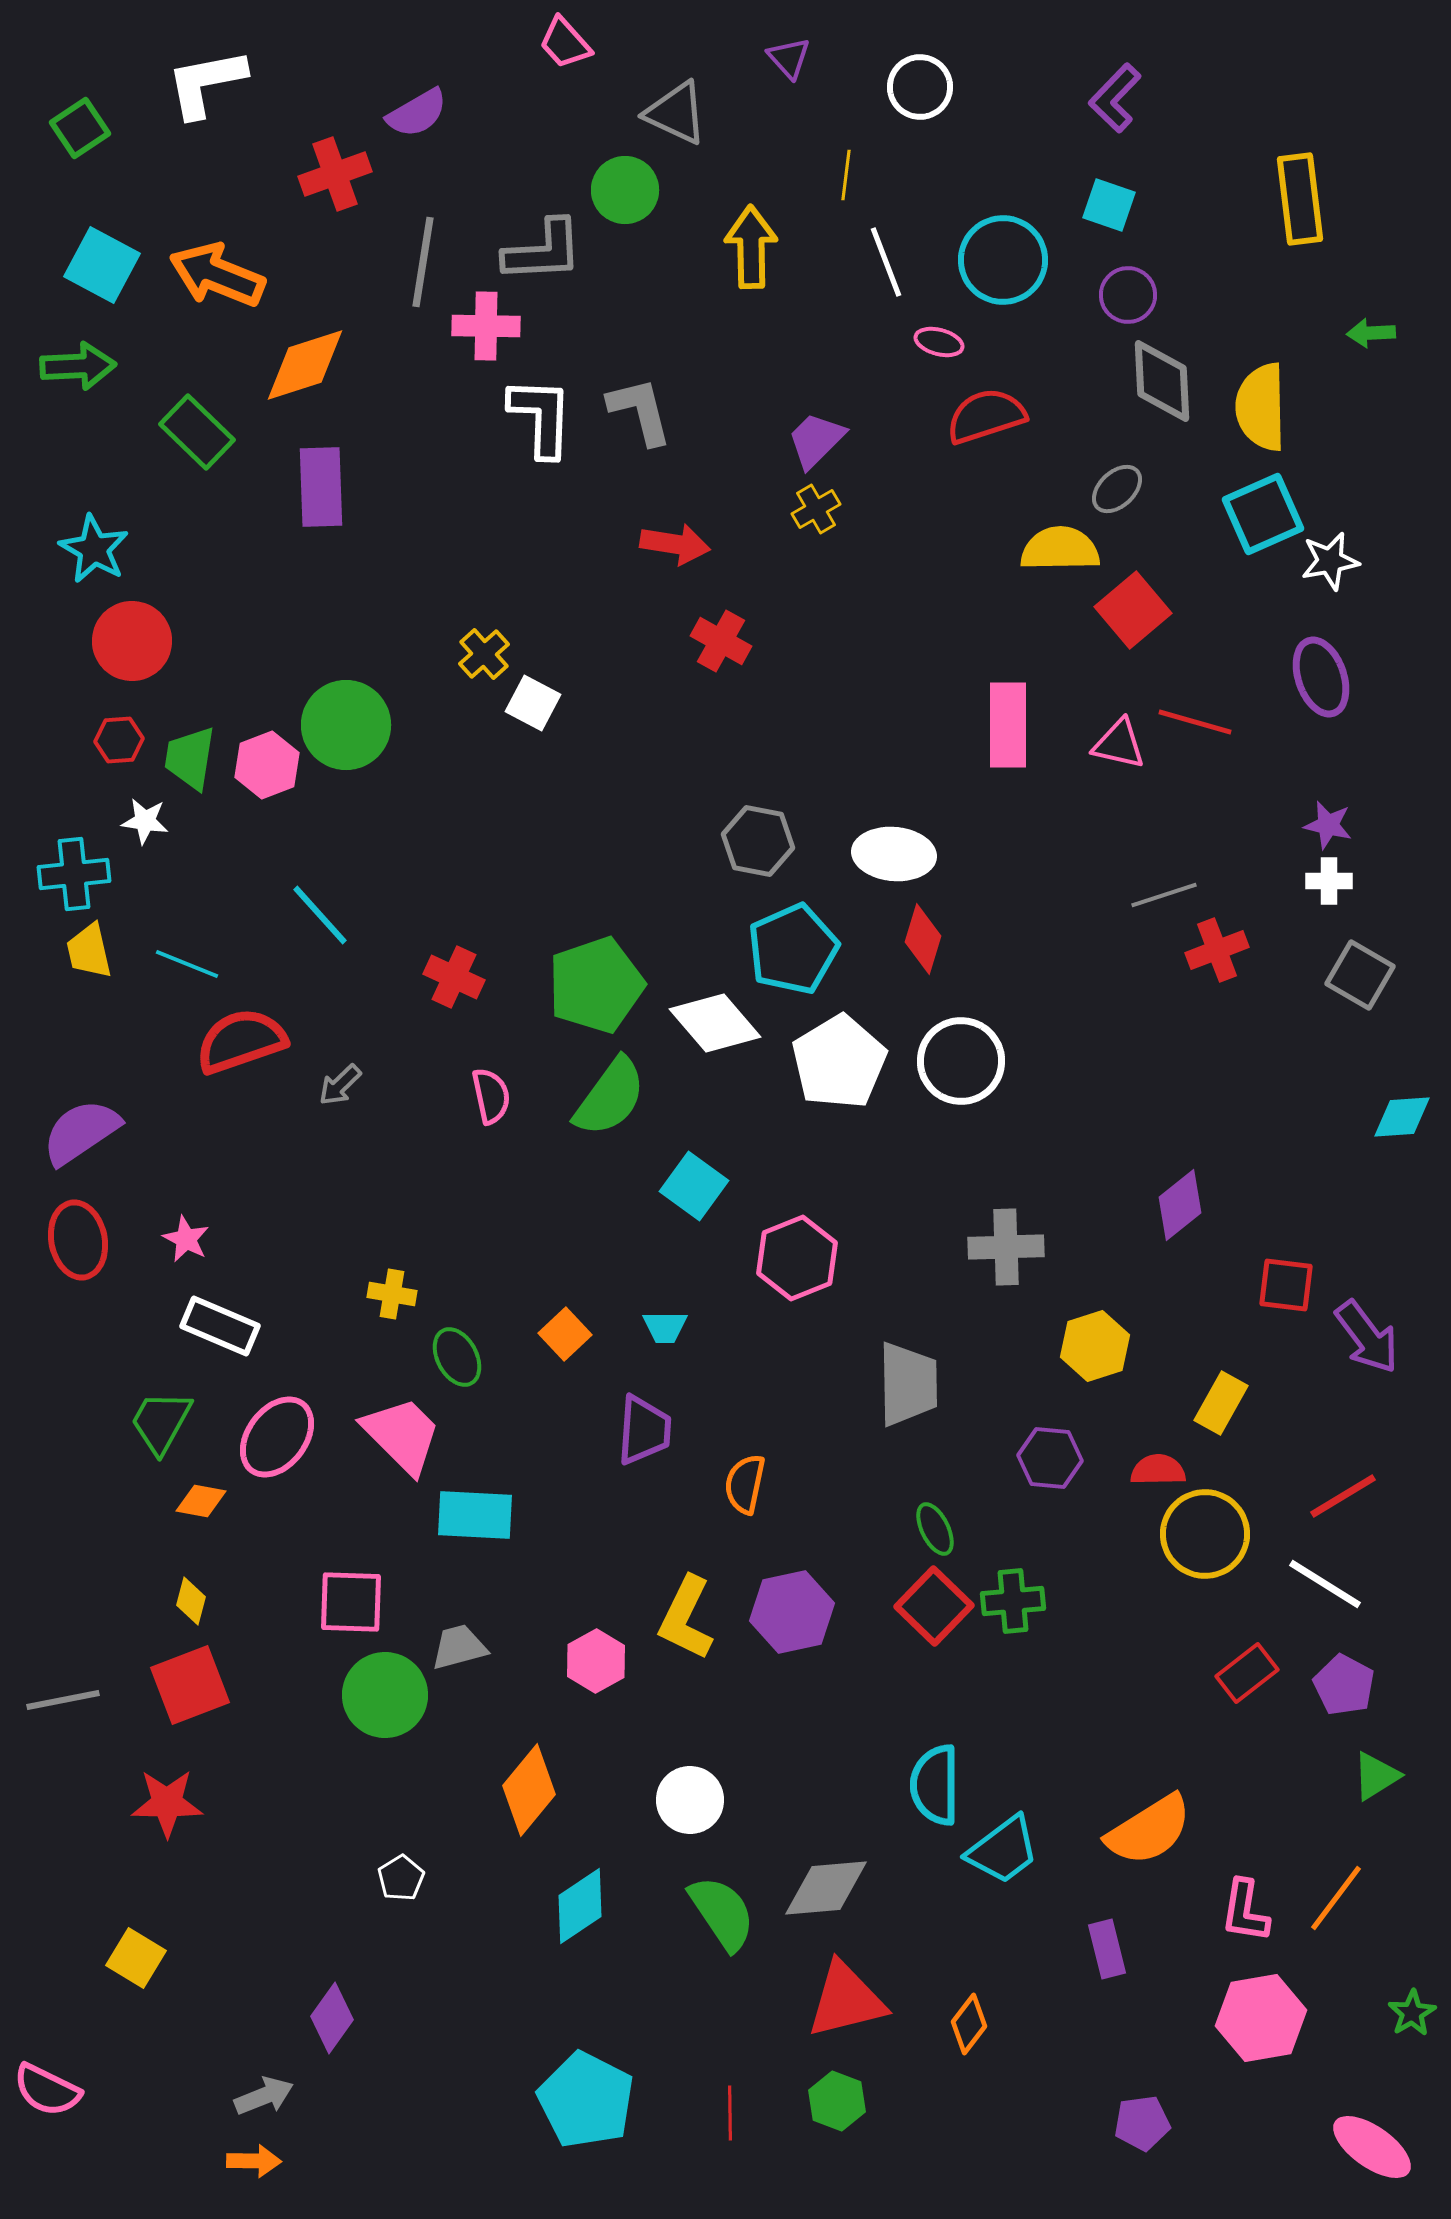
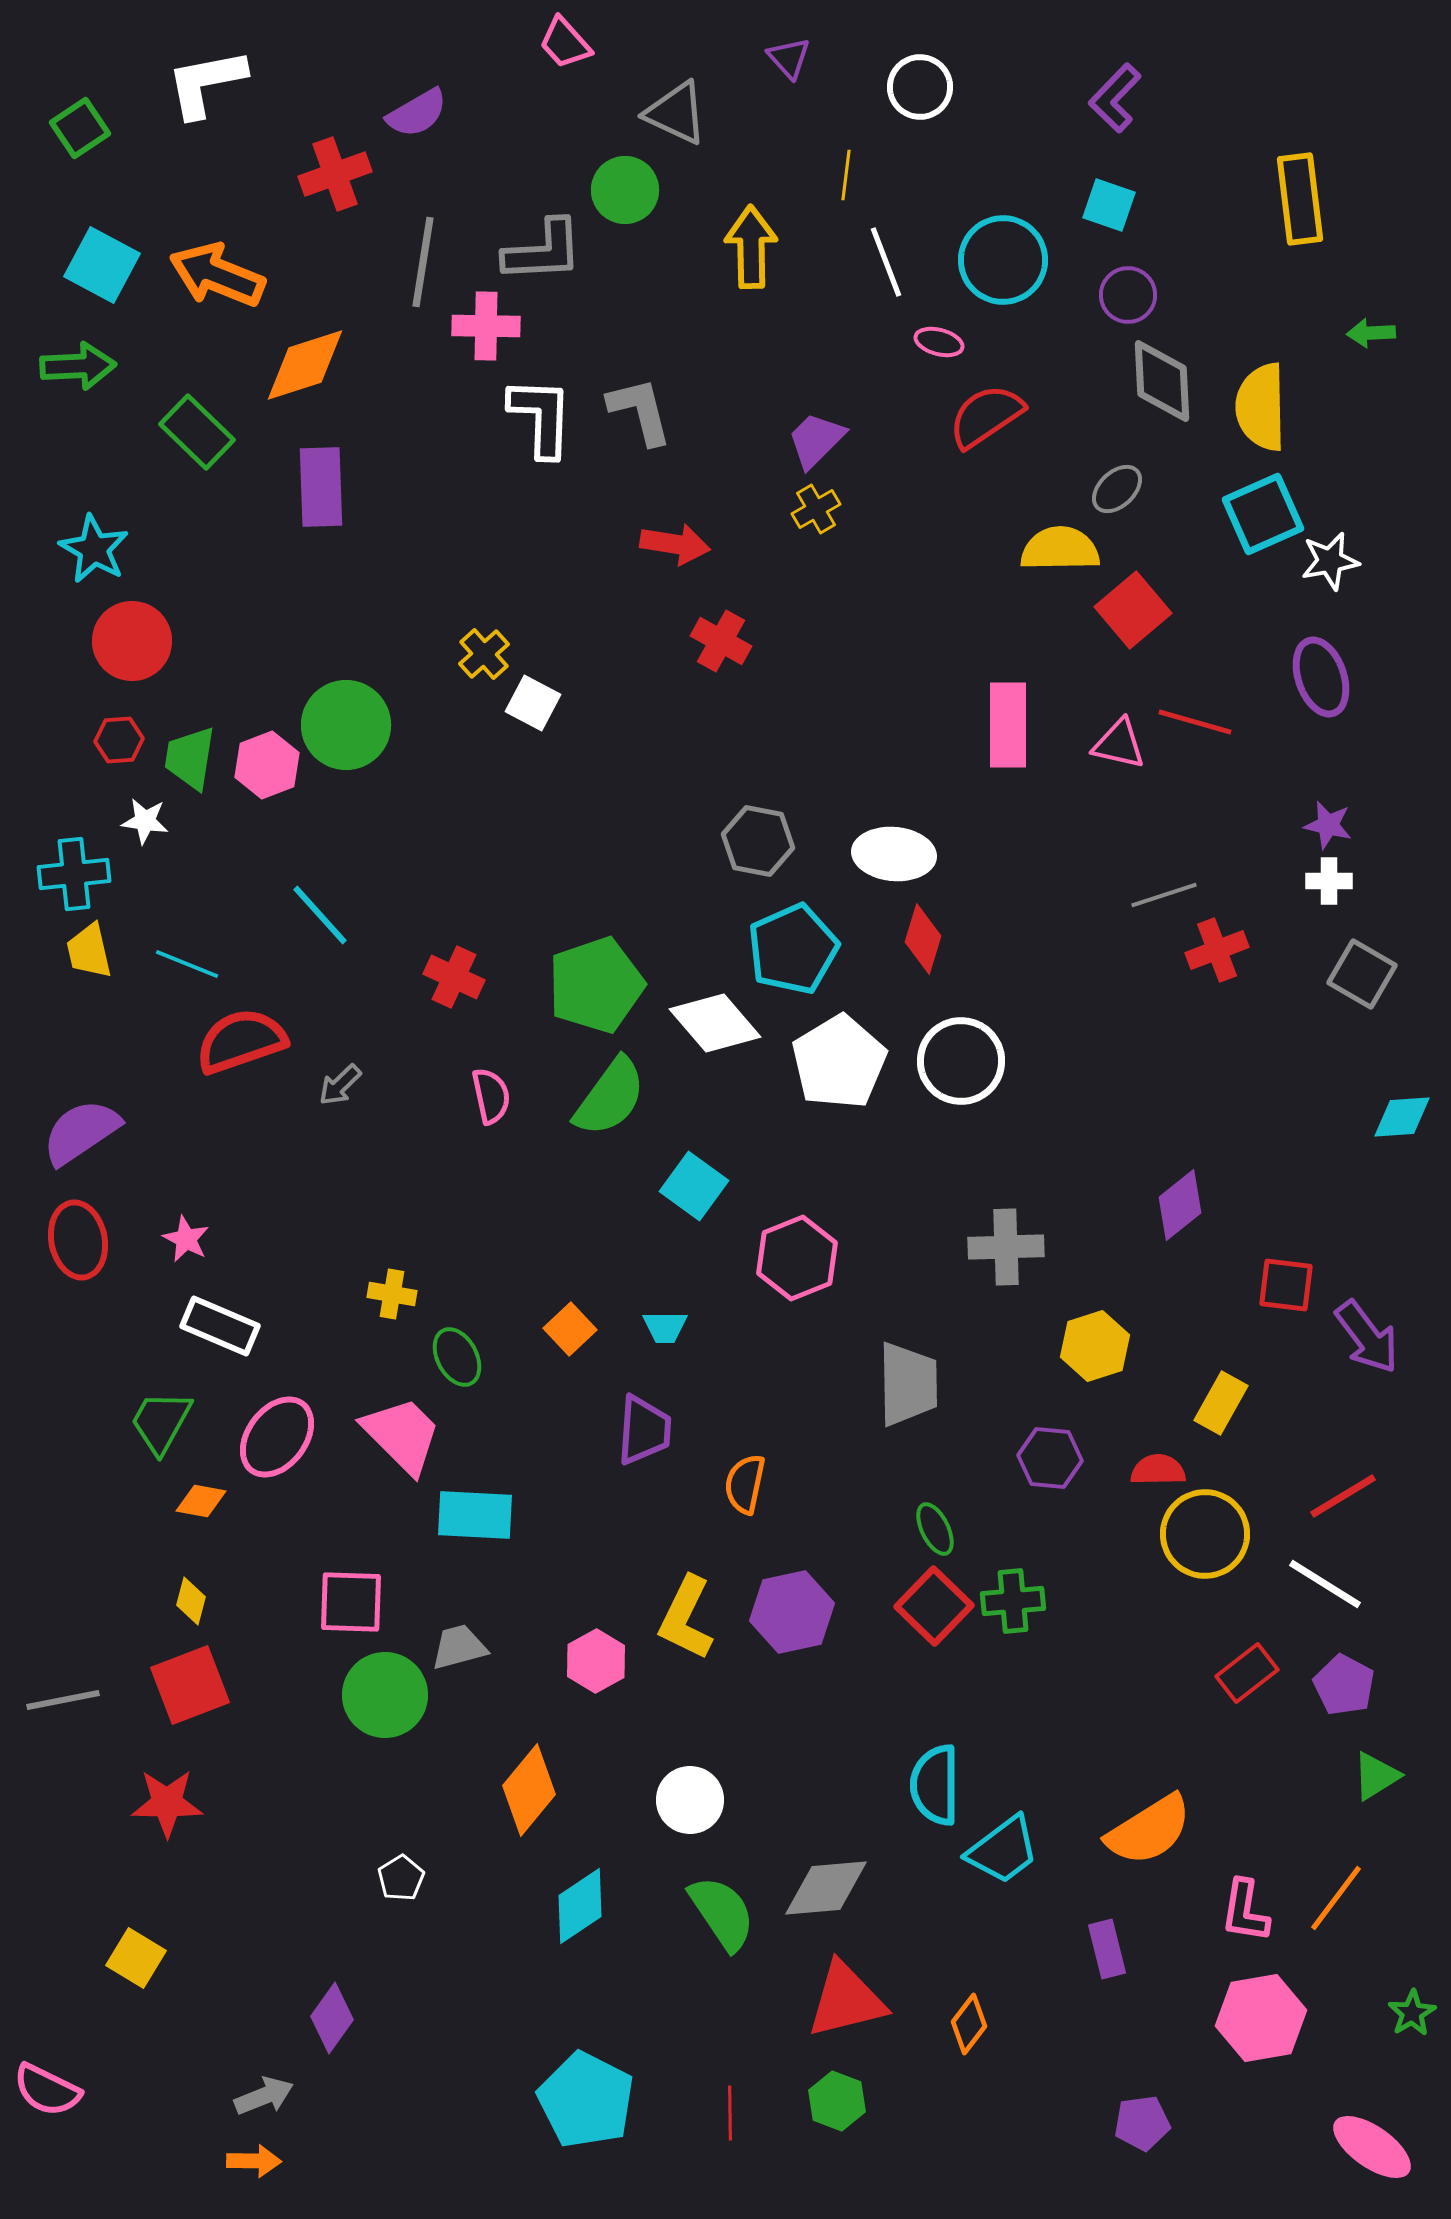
red semicircle at (986, 416): rotated 16 degrees counterclockwise
gray square at (1360, 975): moved 2 px right, 1 px up
orange square at (565, 1334): moved 5 px right, 5 px up
